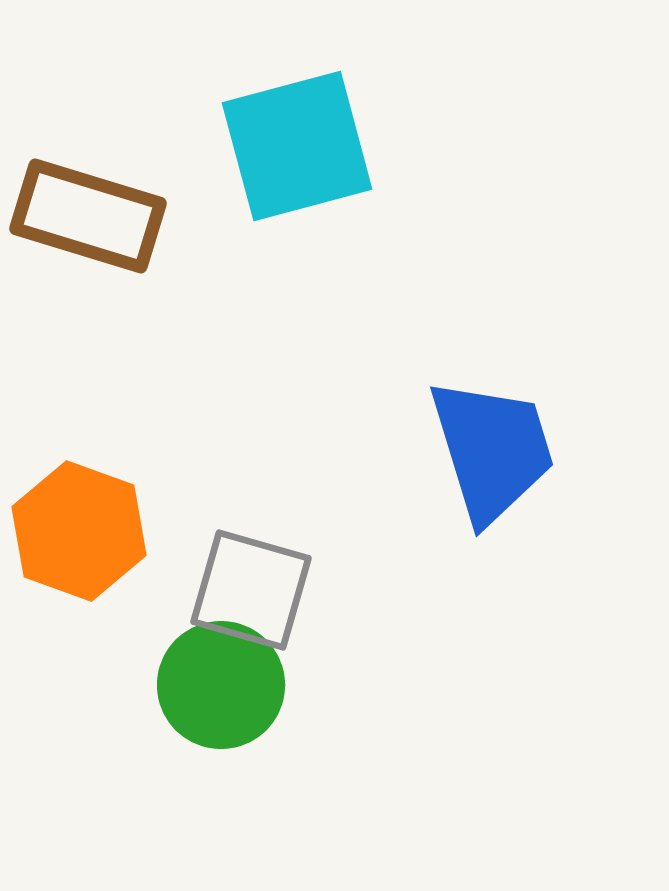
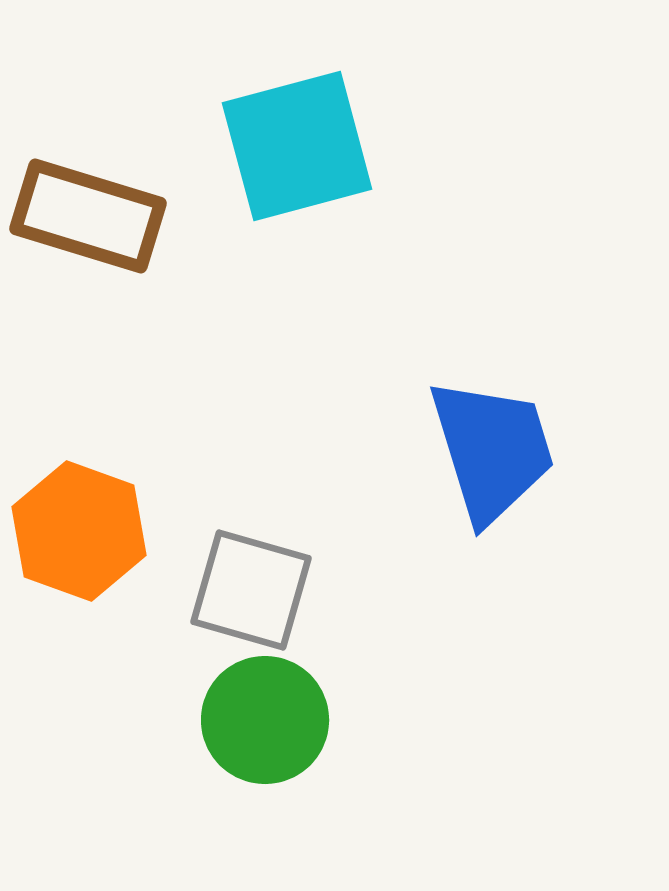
green circle: moved 44 px right, 35 px down
